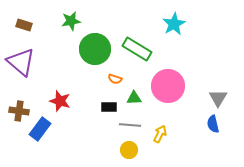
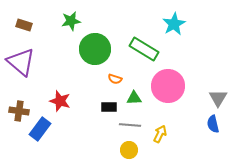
green rectangle: moved 7 px right
